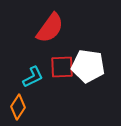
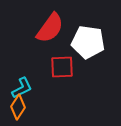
white pentagon: moved 24 px up
cyan L-shape: moved 11 px left, 11 px down
